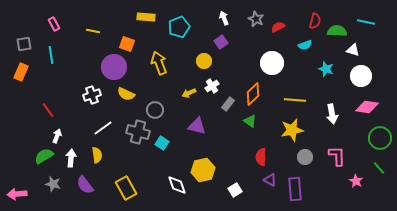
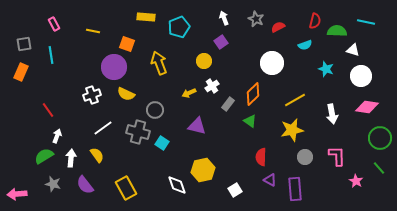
yellow line at (295, 100): rotated 35 degrees counterclockwise
yellow semicircle at (97, 155): rotated 28 degrees counterclockwise
